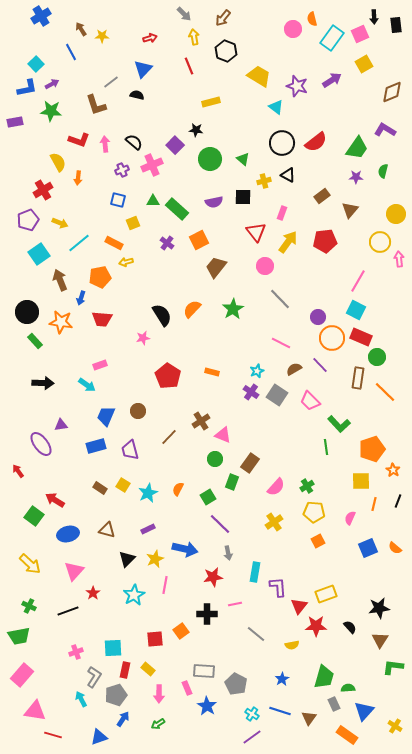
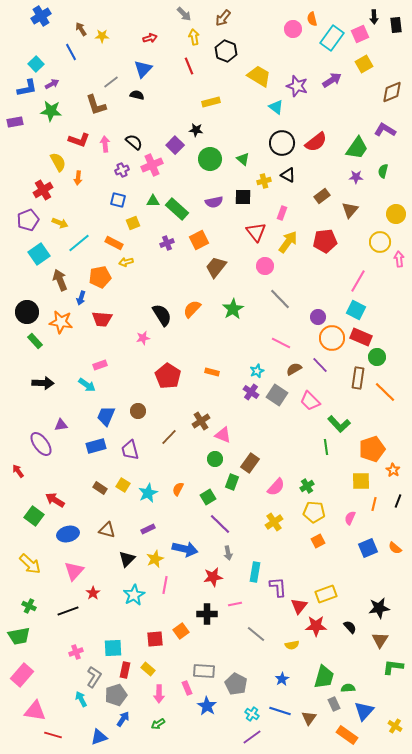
purple cross at (167, 243): rotated 32 degrees clockwise
